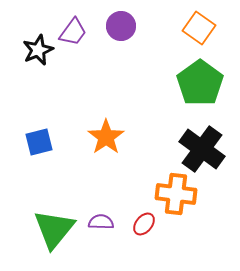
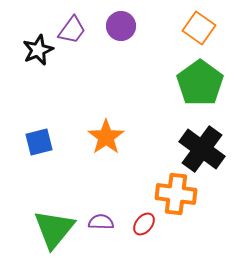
purple trapezoid: moved 1 px left, 2 px up
